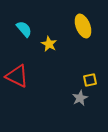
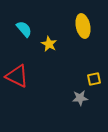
yellow ellipse: rotated 10 degrees clockwise
yellow square: moved 4 px right, 1 px up
gray star: rotated 21 degrees clockwise
